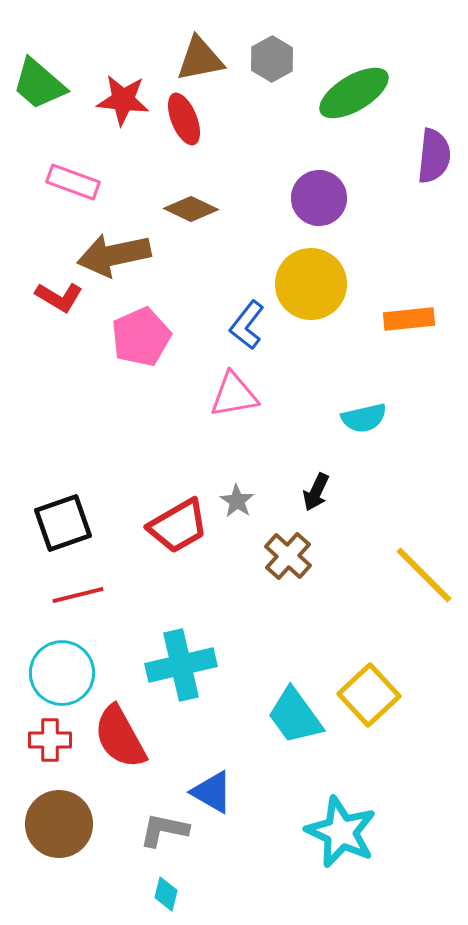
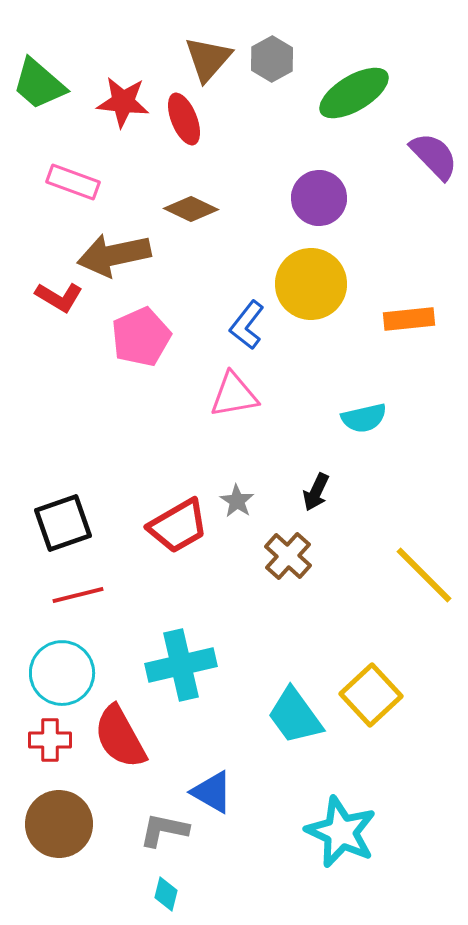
brown triangle: moved 8 px right; rotated 38 degrees counterclockwise
red star: moved 2 px down
purple semicircle: rotated 50 degrees counterclockwise
yellow square: moved 2 px right
